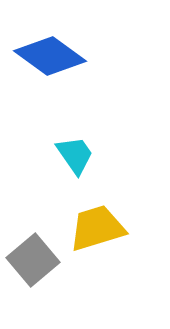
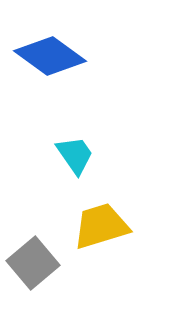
yellow trapezoid: moved 4 px right, 2 px up
gray square: moved 3 px down
